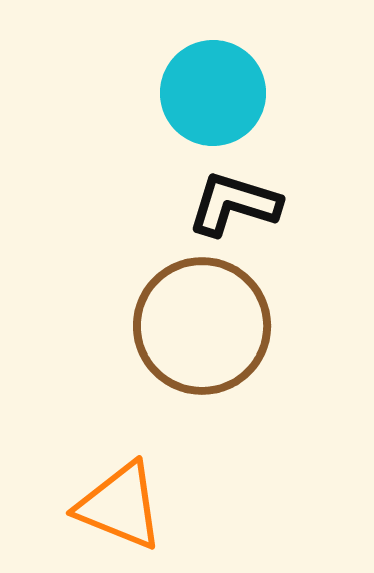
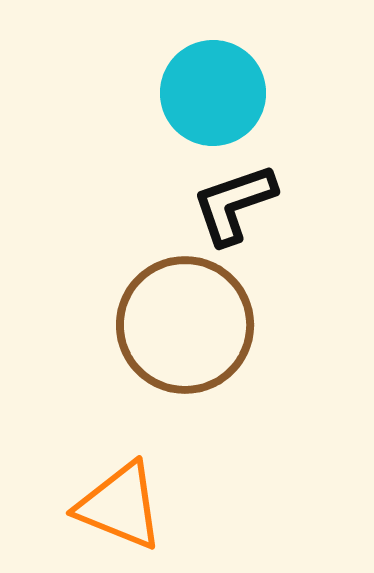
black L-shape: rotated 36 degrees counterclockwise
brown circle: moved 17 px left, 1 px up
